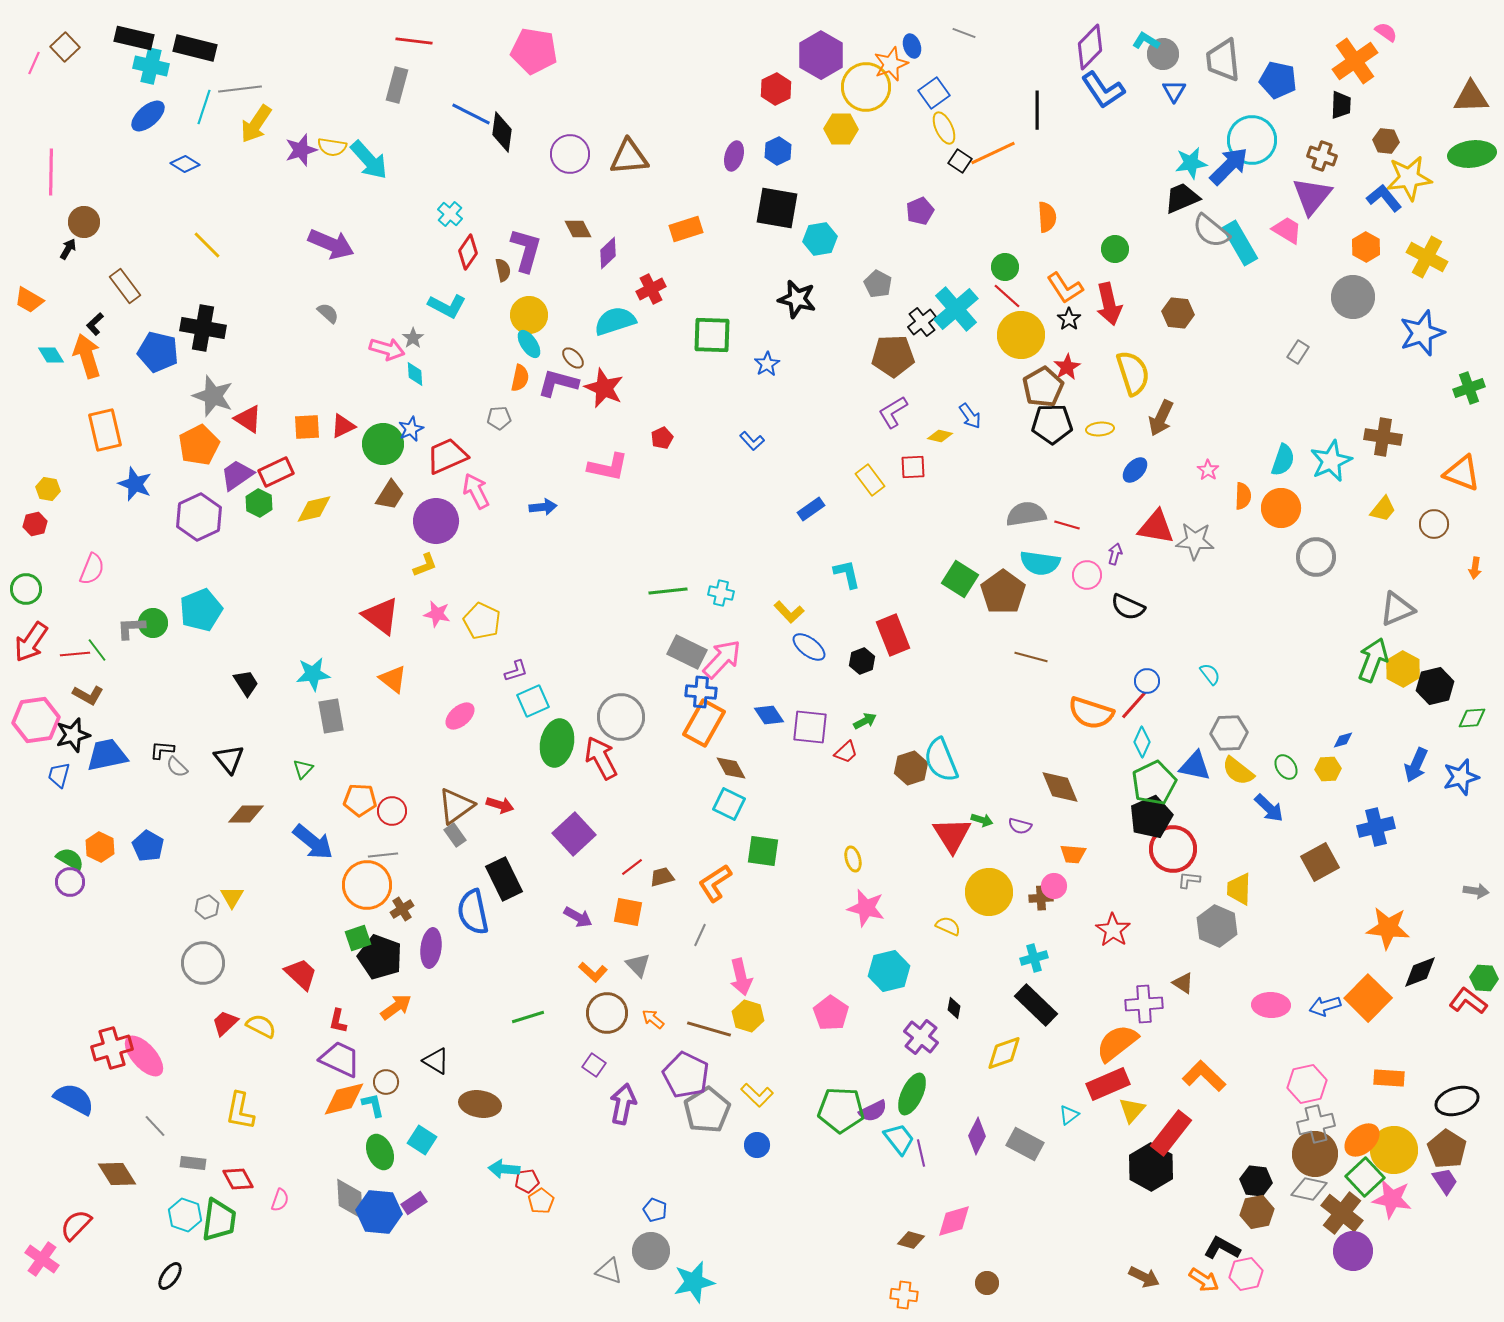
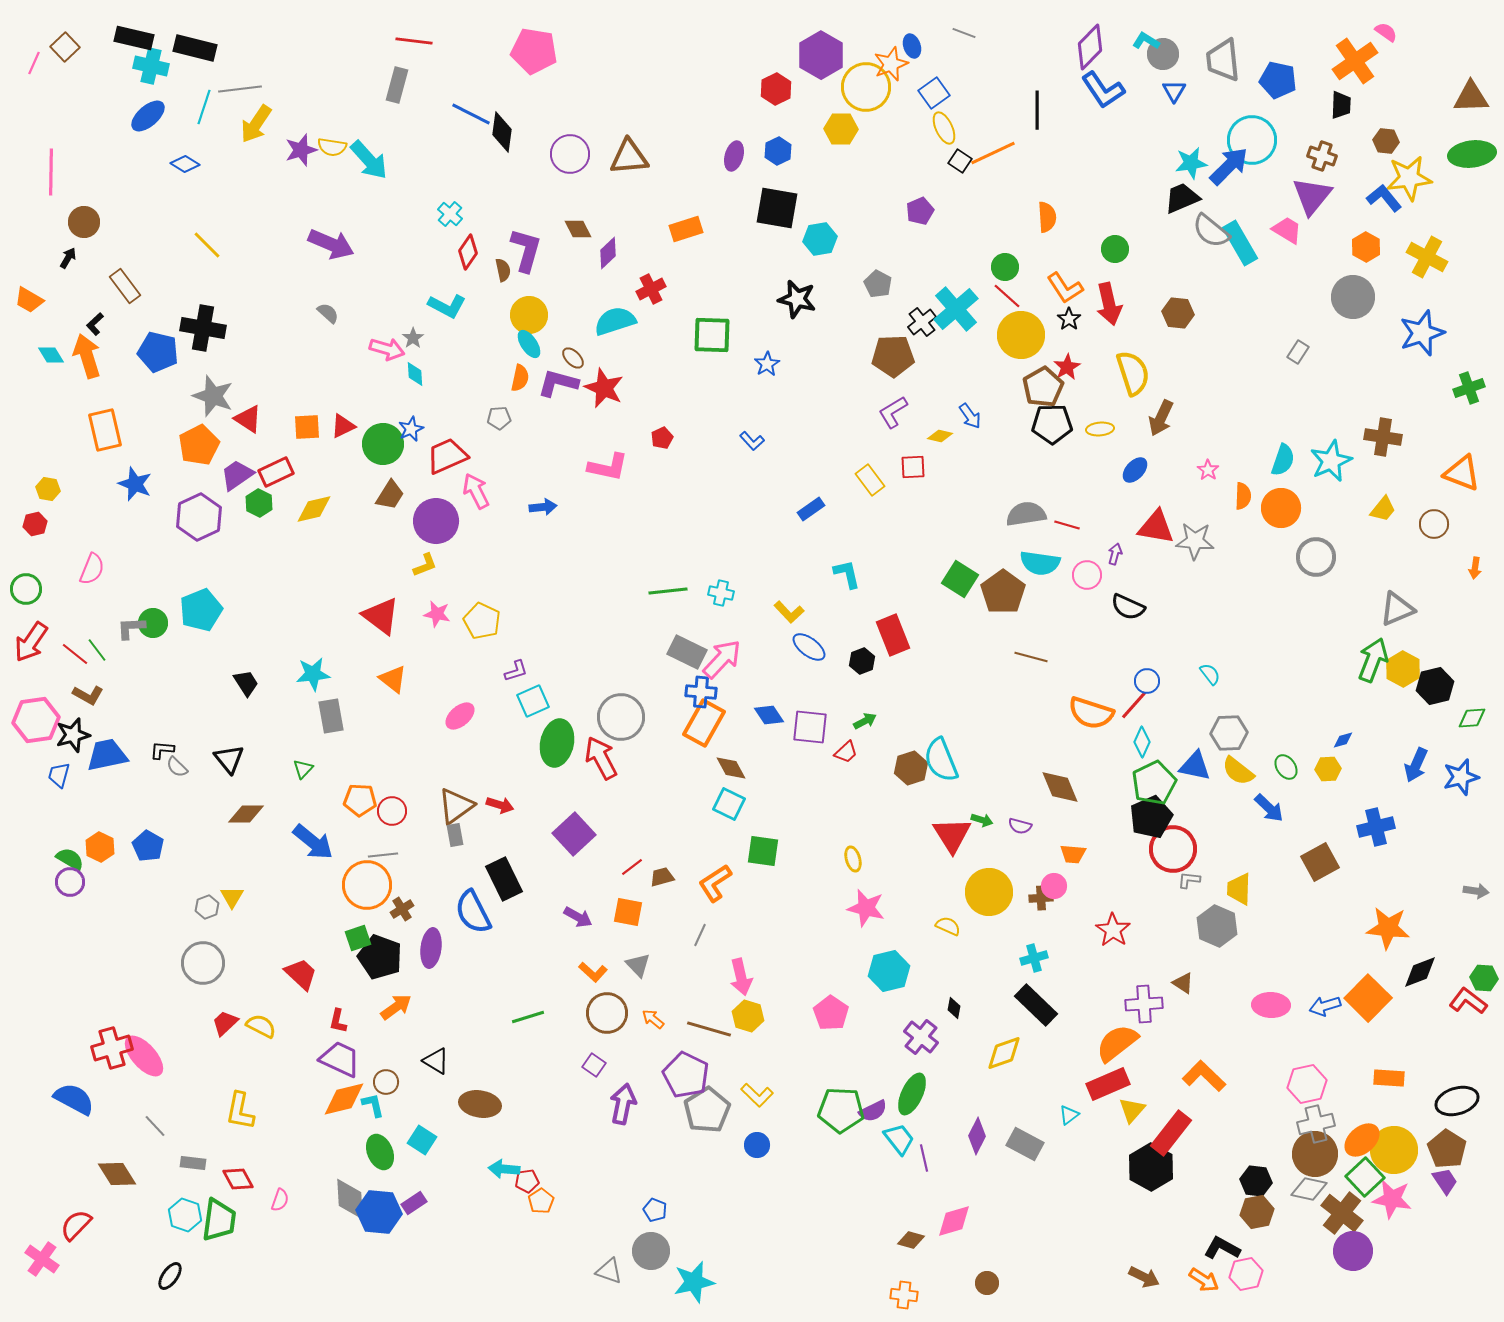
black arrow at (68, 249): moved 9 px down
red line at (75, 654): rotated 44 degrees clockwise
gray rectangle at (455, 835): rotated 25 degrees clockwise
blue semicircle at (473, 912): rotated 15 degrees counterclockwise
purple line at (921, 1153): moved 3 px right, 5 px down
